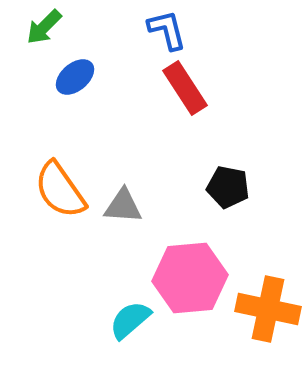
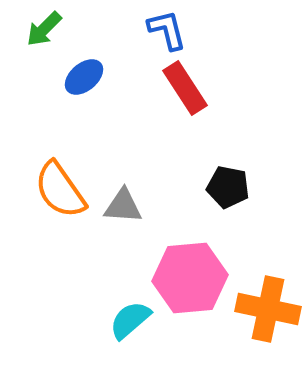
green arrow: moved 2 px down
blue ellipse: moved 9 px right
